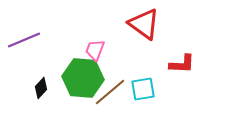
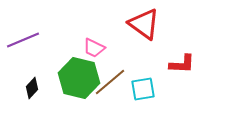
purple line: moved 1 px left
pink trapezoid: moved 1 px left, 2 px up; rotated 85 degrees counterclockwise
green hexagon: moved 4 px left; rotated 9 degrees clockwise
black diamond: moved 9 px left
brown line: moved 10 px up
